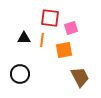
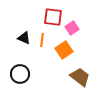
red square: moved 3 px right, 1 px up
pink square: moved 1 px right; rotated 16 degrees counterclockwise
black triangle: rotated 24 degrees clockwise
orange square: rotated 24 degrees counterclockwise
brown trapezoid: rotated 25 degrees counterclockwise
